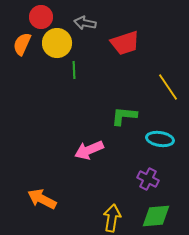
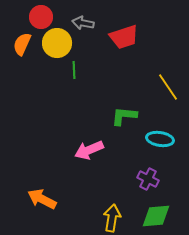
gray arrow: moved 2 px left
red trapezoid: moved 1 px left, 6 px up
